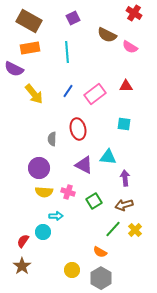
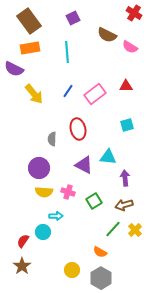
brown rectangle: rotated 25 degrees clockwise
cyan square: moved 3 px right, 1 px down; rotated 24 degrees counterclockwise
